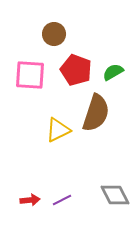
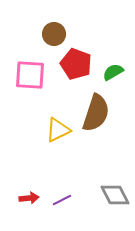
red pentagon: moved 6 px up
red arrow: moved 1 px left, 2 px up
